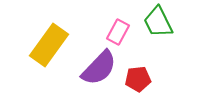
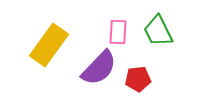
green trapezoid: moved 9 px down
pink rectangle: rotated 25 degrees counterclockwise
